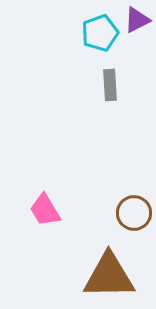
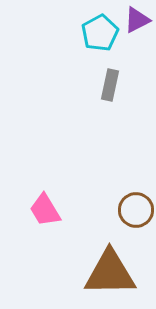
cyan pentagon: rotated 9 degrees counterclockwise
gray rectangle: rotated 16 degrees clockwise
brown circle: moved 2 px right, 3 px up
brown triangle: moved 1 px right, 3 px up
